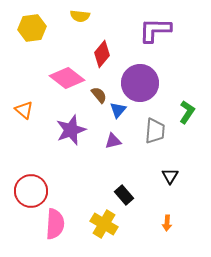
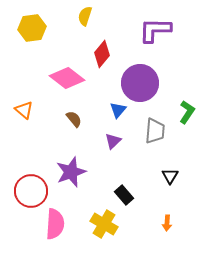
yellow semicircle: moved 5 px right; rotated 102 degrees clockwise
brown semicircle: moved 25 px left, 24 px down
purple star: moved 42 px down
purple triangle: rotated 30 degrees counterclockwise
